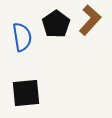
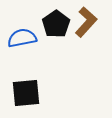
brown L-shape: moved 4 px left, 2 px down
blue semicircle: moved 1 px down; rotated 92 degrees counterclockwise
